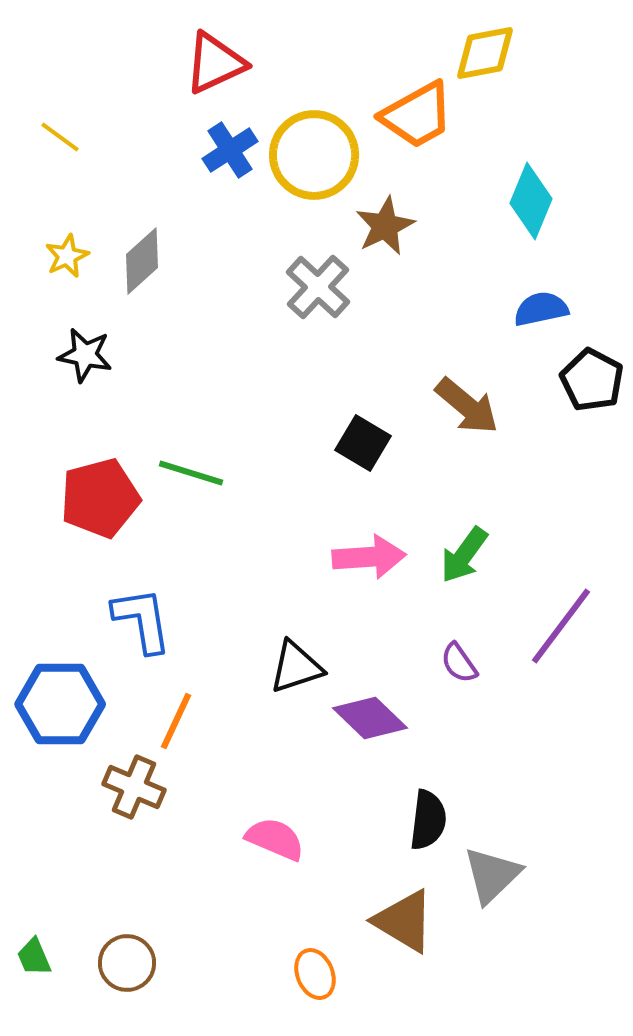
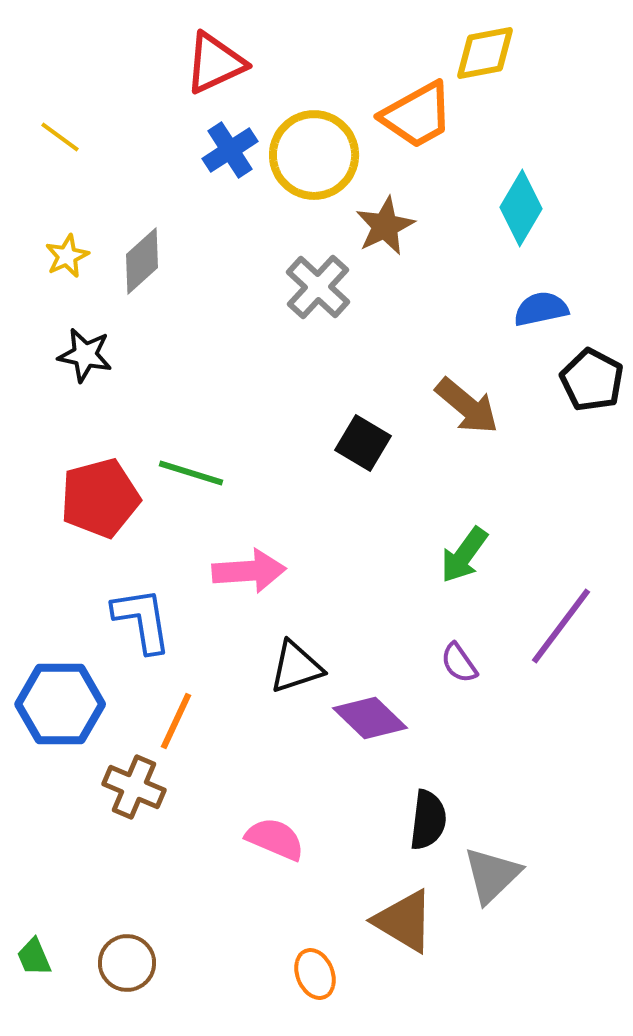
cyan diamond: moved 10 px left, 7 px down; rotated 8 degrees clockwise
pink arrow: moved 120 px left, 14 px down
